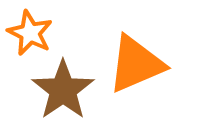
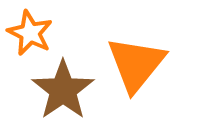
orange triangle: rotated 28 degrees counterclockwise
